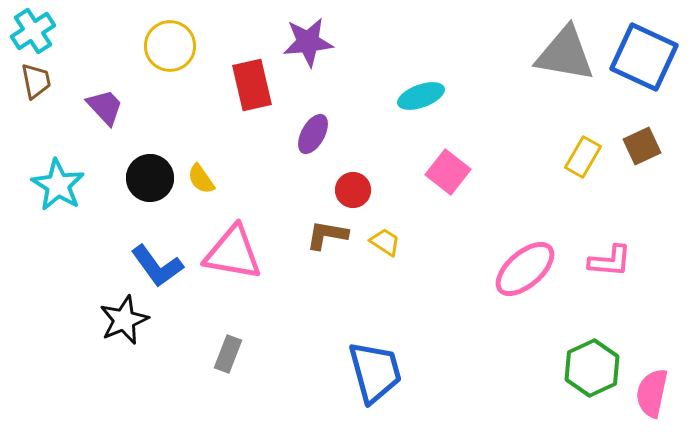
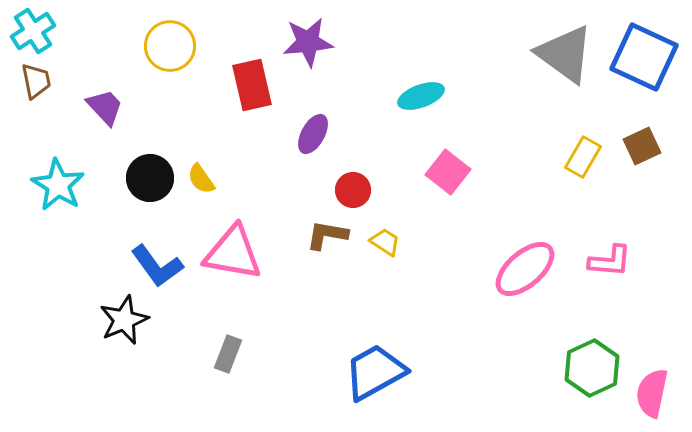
gray triangle: rotated 26 degrees clockwise
blue trapezoid: rotated 104 degrees counterclockwise
